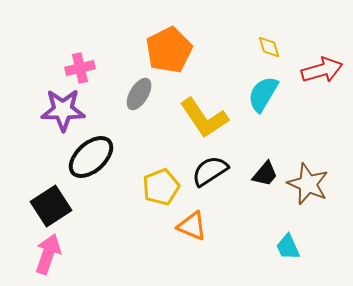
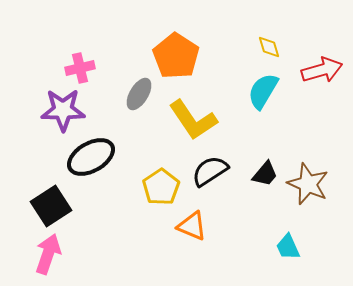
orange pentagon: moved 7 px right, 6 px down; rotated 12 degrees counterclockwise
cyan semicircle: moved 3 px up
yellow L-shape: moved 11 px left, 2 px down
black ellipse: rotated 12 degrees clockwise
yellow pentagon: rotated 12 degrees counterclockwise
